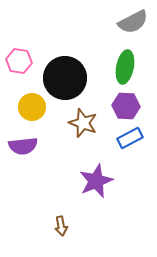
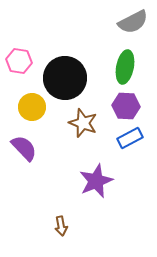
purple semicircle: moved 1 px right, 2 px down; rotated 128 degrees counterclockwise
